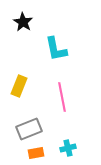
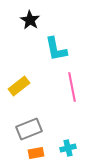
black star: moved 7 px right, 2 px up
yellow rectangle: rotated 30 degrees clockwise
pink line: moved 10 px right, 10 px up
